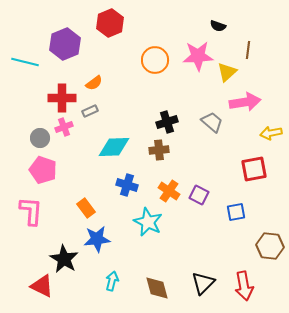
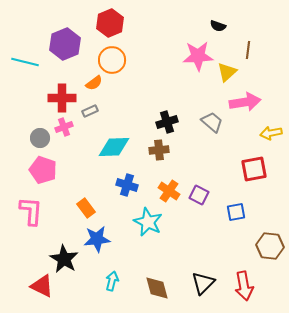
orange circle: moved 43 px left
